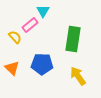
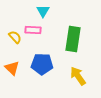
pink rectangle: moved 3 px right, 5 px down; rotated 42 degrees clockwise
